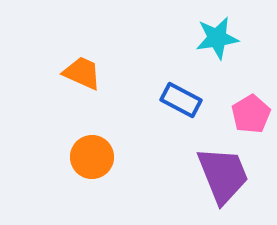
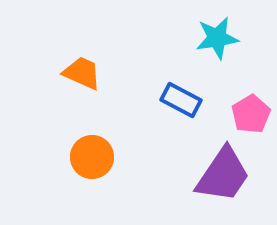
purple trapezoid: rotated 56 degrees clockwise
